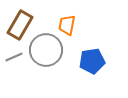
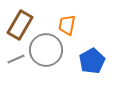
gray line: moved 2 px right, 2 px down
blue pentagon: rotated 20 degrees counterclockwise
